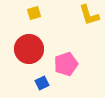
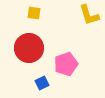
yellow square: rotated 24 degrees clockwise
red circle: moved 1 px up
